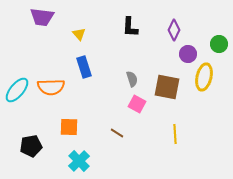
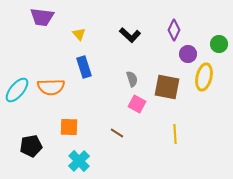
black L-shape: moved 8 px down; rotated 50 degrees counterclockwise
